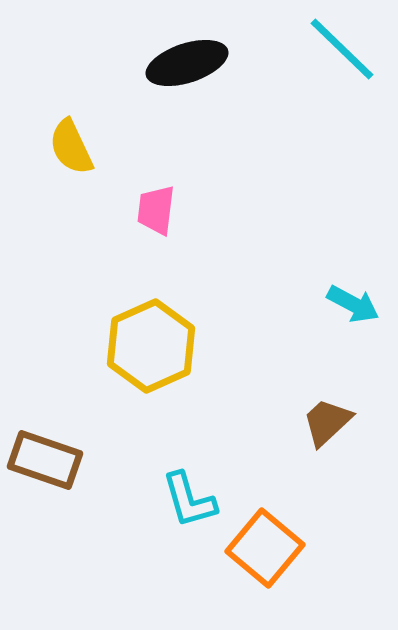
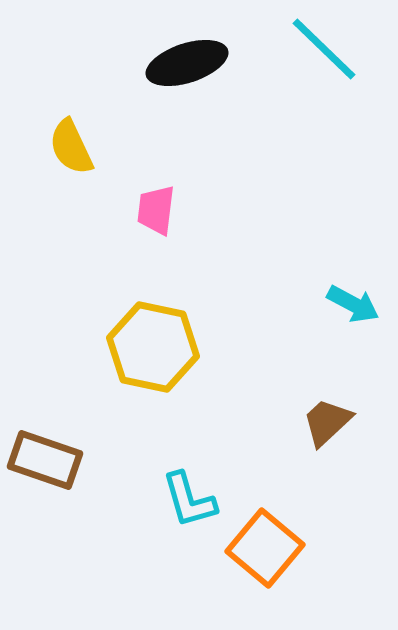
cyan line: moved 18 px left
yellow hexagon: moved 2 px right, 1 px down; rotated 24 degrees counterclockwise
